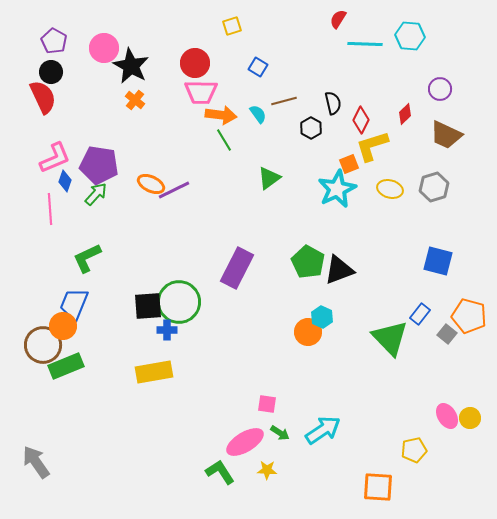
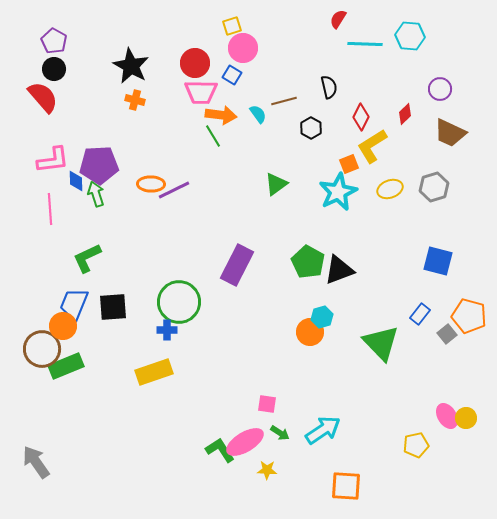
pink circle at (104, 48): moved 139 px right
blue square at (258, 67): moved 26 px left, 8 px down
black circle at (51, 72): moved 3 px right, 3 px up
red semicircle at (43, 97): rotated 16 degrees counterclockwise
orange cross at (135, 100): rotated 24 degrees counterclockwise
black semicircle at (333, 103): moved 4 px left, 16 px up
red diamond at (361, 120): moved 3 px up
brown trapezoid at (446, 135): moved 4 px right, 2 px up
green line at (224, 140): moved 11 px left, 4 px up
yellow L-shape at (372, 146): rotated 15 degrees counterclockwise
pink L-shape at (55, 158): moved 2 px left, 2 px down; rotated 16 degrees clockwise
purple pentagon at (99, 165): rotated 12 degrees counterclockwise
green triangle at (269, 178): moved 7 px right, 6 px down
blue diamond at (65, 181): moved 11 px right; rotated 20 degrees counterclockwise
orange ellipse at (151, 184): rotated 24 degrees counterclockwise
cyan star at (337, 189): moved 1 px right, 3 px down
yellow ellipse at (390, 189): rotated 35 degrees counterclockwise
green arrow at (96, 194): rotated 60 degrees counterclockwise
purple rectangle at (237, 268): moved 3 px up
black square at (148, 306): moved 35 px left, 1 px down
cyan hexagon at (322, 317): rotated 20 degrees clockwise
orange circle at (308, 332): moved 2 px right
gray square at (447, 334): rotated 12 degrees clockwise
green triangle at (390, 338): moved 9 px left, 5 px down
brown circle at (43, 345): moved 1 px left, 4 px down
yellow rectangle at (154, 372): rotated 9 degrees counterclockwise
yellow circle at (470, 418): moved 4 px left
yellow pentagon at (414, 450): moved 2 px right, 5 px up
green L-shape at (220, 472): moved 22 px up
orange square at (378, 487): moved 32 px left, 1 px up
